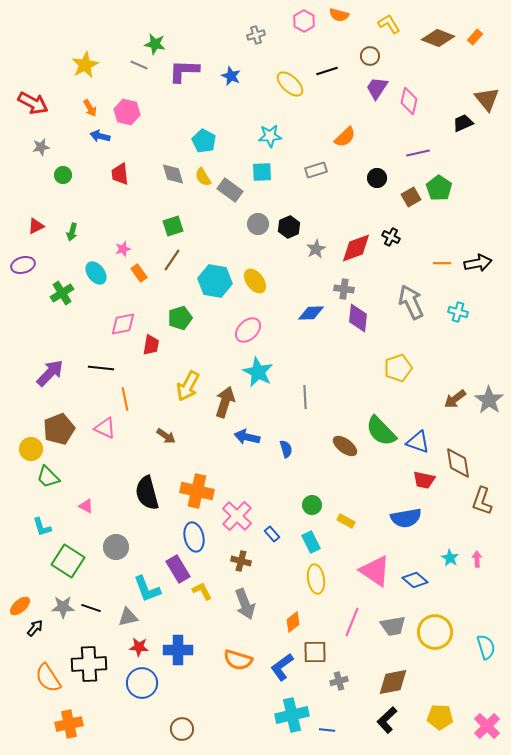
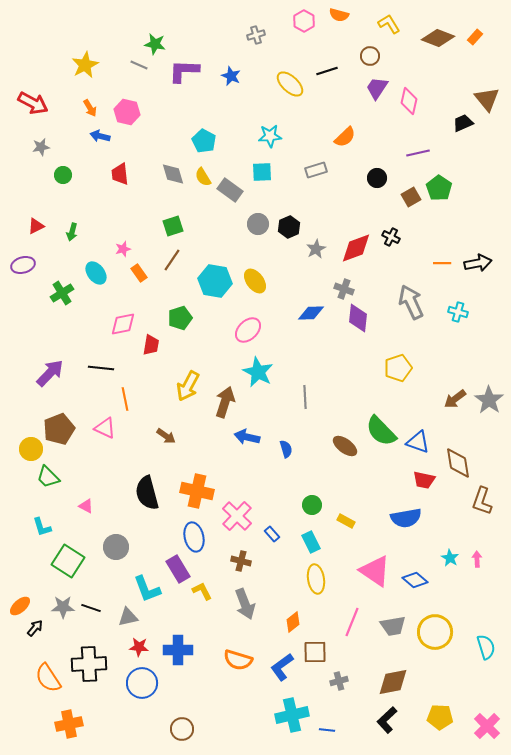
gray cross at (344, 289): rotated 12 degrees clockwise
